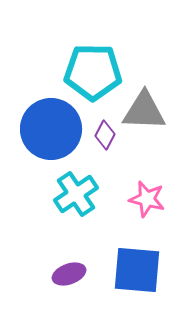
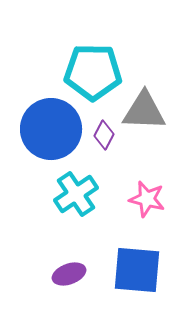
purple diamond: moved 1 px left
